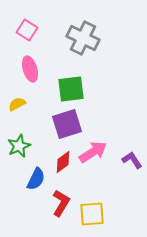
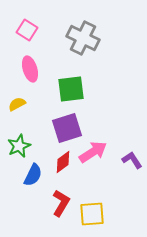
purple square: moved 4 px down
blue semicircle: moved 3 px left, 4 px up
